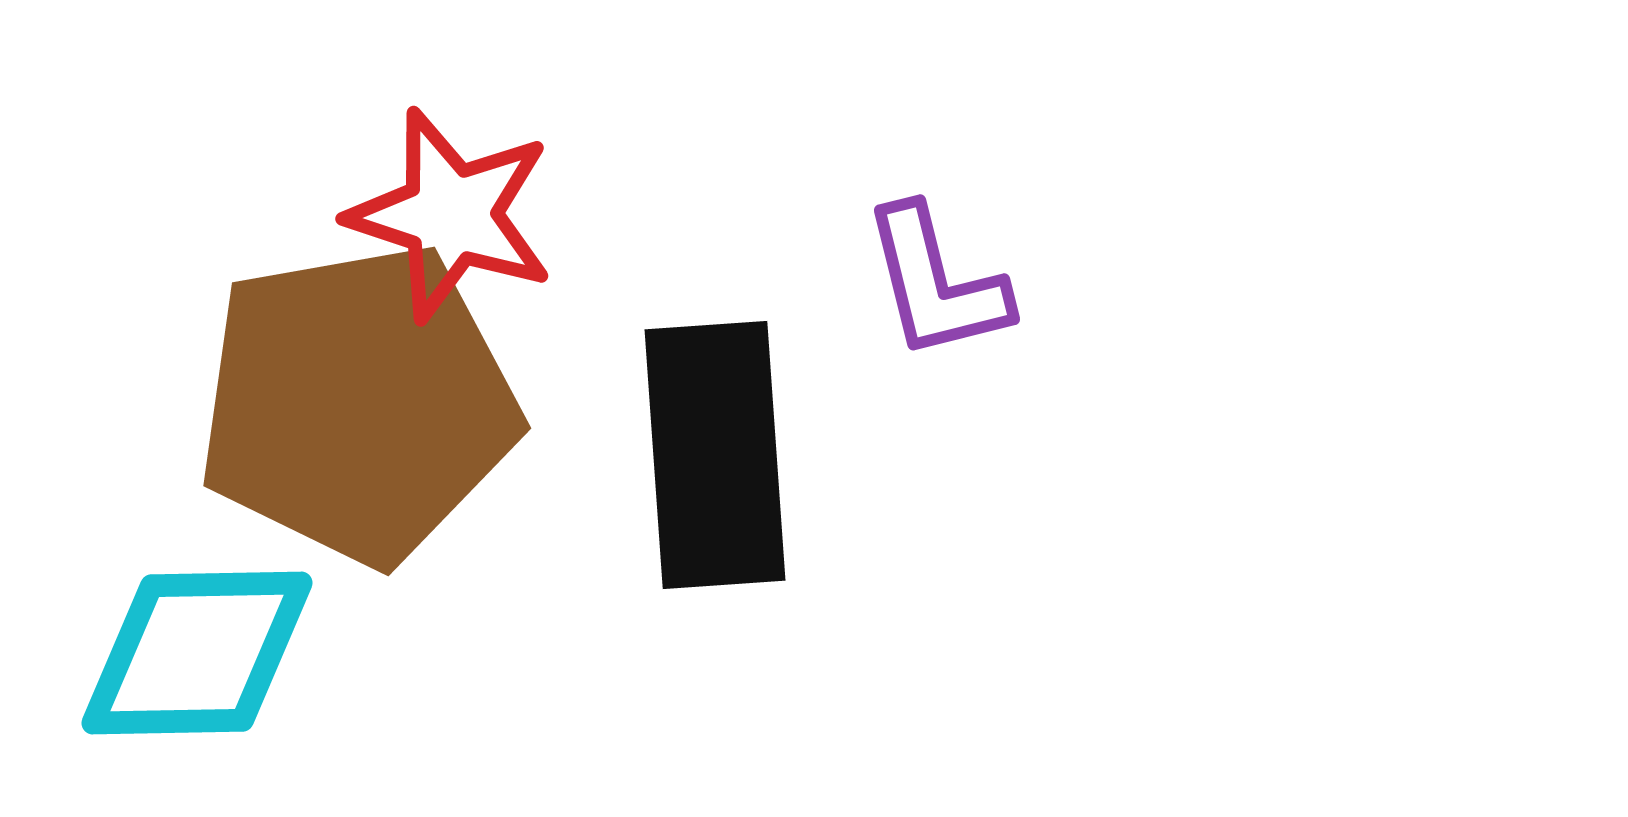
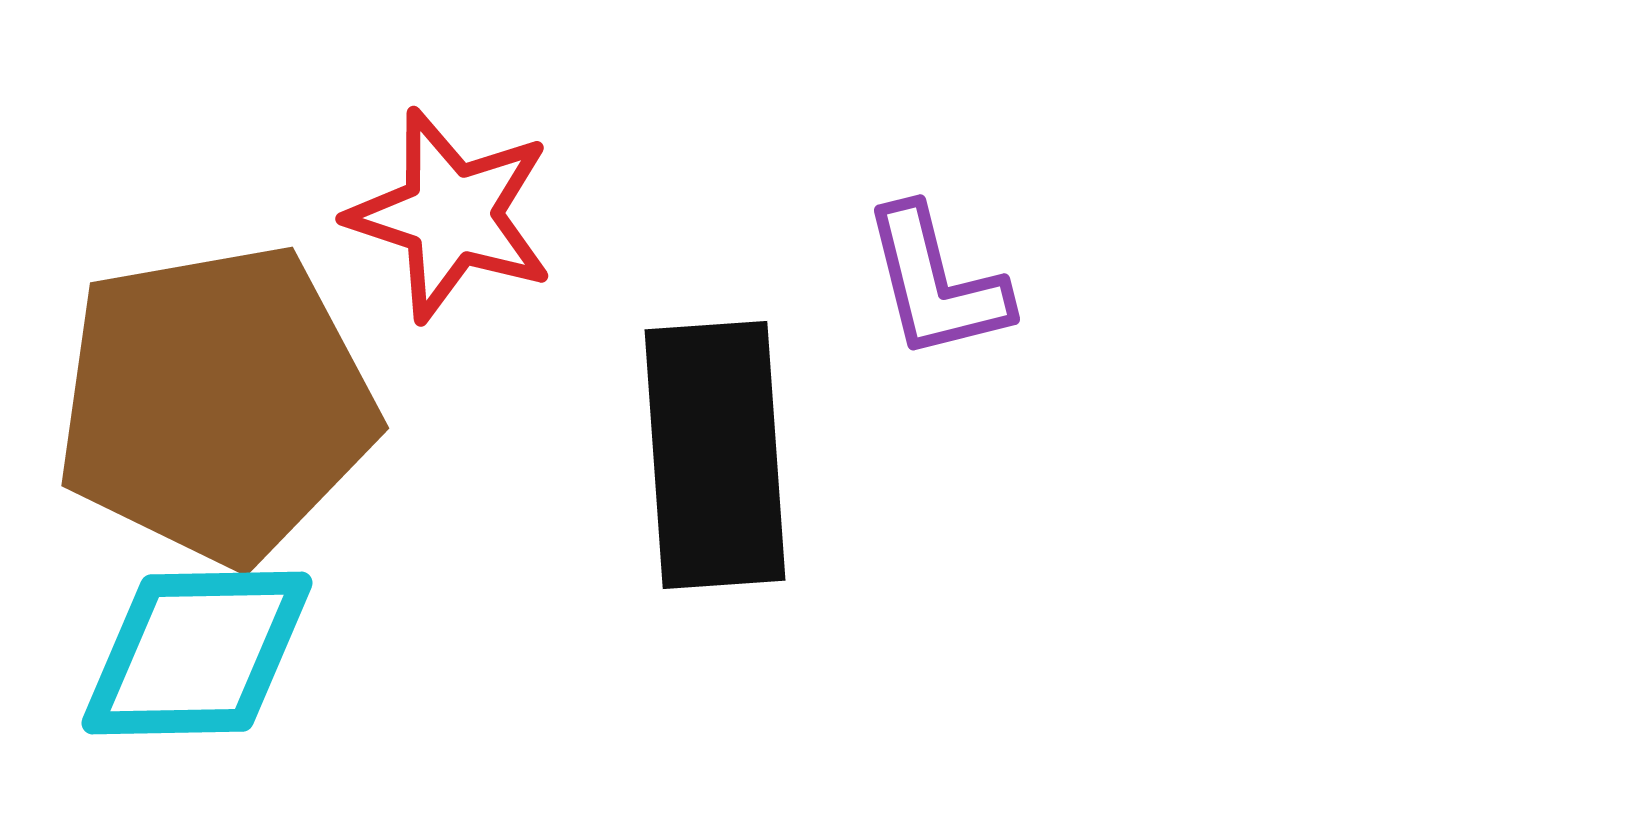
brown pentagon: moved 142 px left
